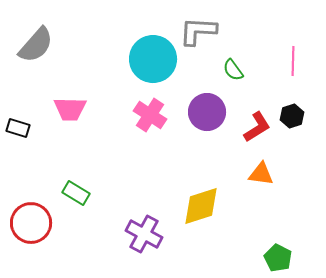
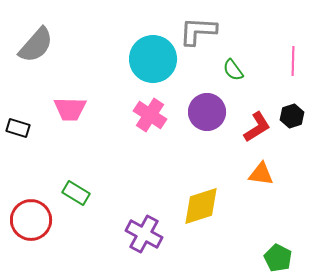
red circle: moved 3 px up
